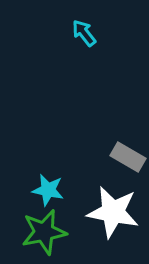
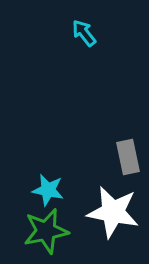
gray rectangle: rotated 48 degrees clockwise
green star: moved 2 px right, 1 px up
